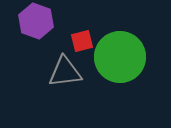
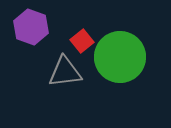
purple hexagon: moved 5 px left, 6 px down
red square: rotated 25 degrees counterclockwise
